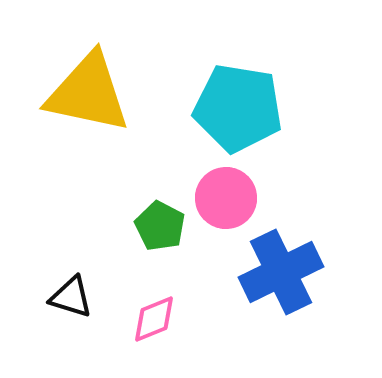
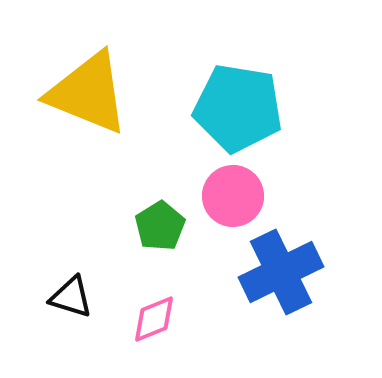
yellow triangle: rotated 10 degrees clockwise
pink circle: moved 7 px right, 2 px up
green pentagon: rotated 12 degrees clockwise
